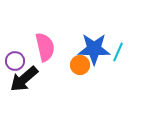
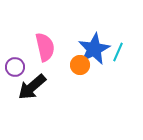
blue star: rotated 28 degrees counterclockwise
purple circle: moved 6 px down
black arrow: moved 8 px right, 8 px down
